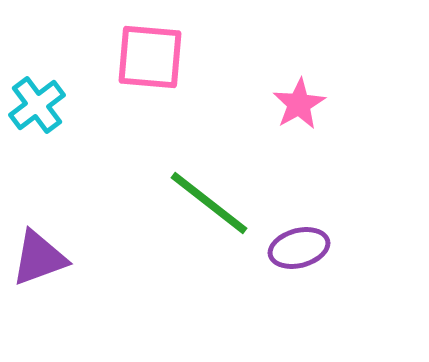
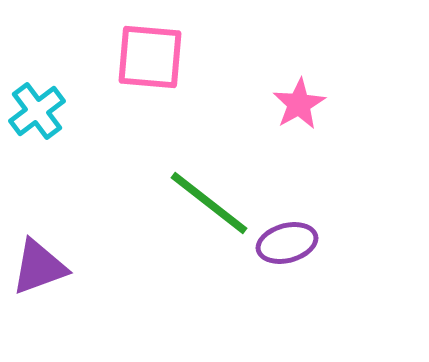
cyan cross: moved 6 px down
purple ellipse: moved 12 px left, 5 px up
purple triangle: moved 9 px down
